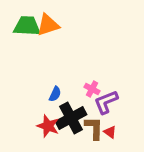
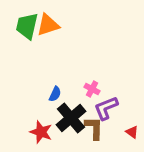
green trapezoid: rotated 80 degrees counterclockwise
purple L-shape: moved 6 px down
black cross: rotated 12 degrees counterclockwise
red star: moved 7 px left, 6 px down
red triangle: moved 22 px right
